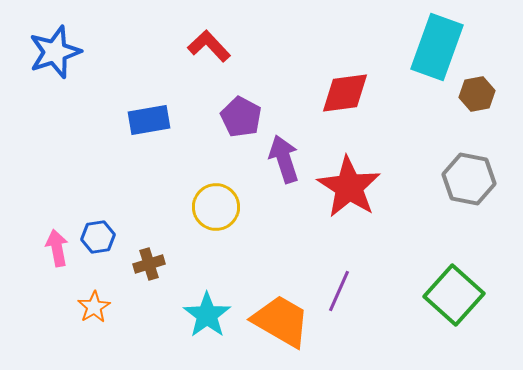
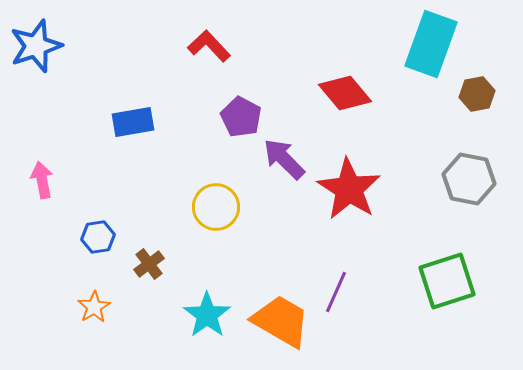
cyan rectangle: moved 6 px left, 3 px up
blue star: moved 19 px left, 6 px up
red diamond: rotated 58 degrees clockwise
blue rectangle: moved 16 px left, 2 px down
purple arrow: rotated 27 degrees counterclockwise
red star: moved 2 px down
pink arrow: moved 15 px left, 68 px up
brown cross: rotated 20 degrees counterclockwise
purple line: moved 3 px left, 1 px down
green square: moved 7 px left, 14 px up; rotated 30 degrees clockwise
